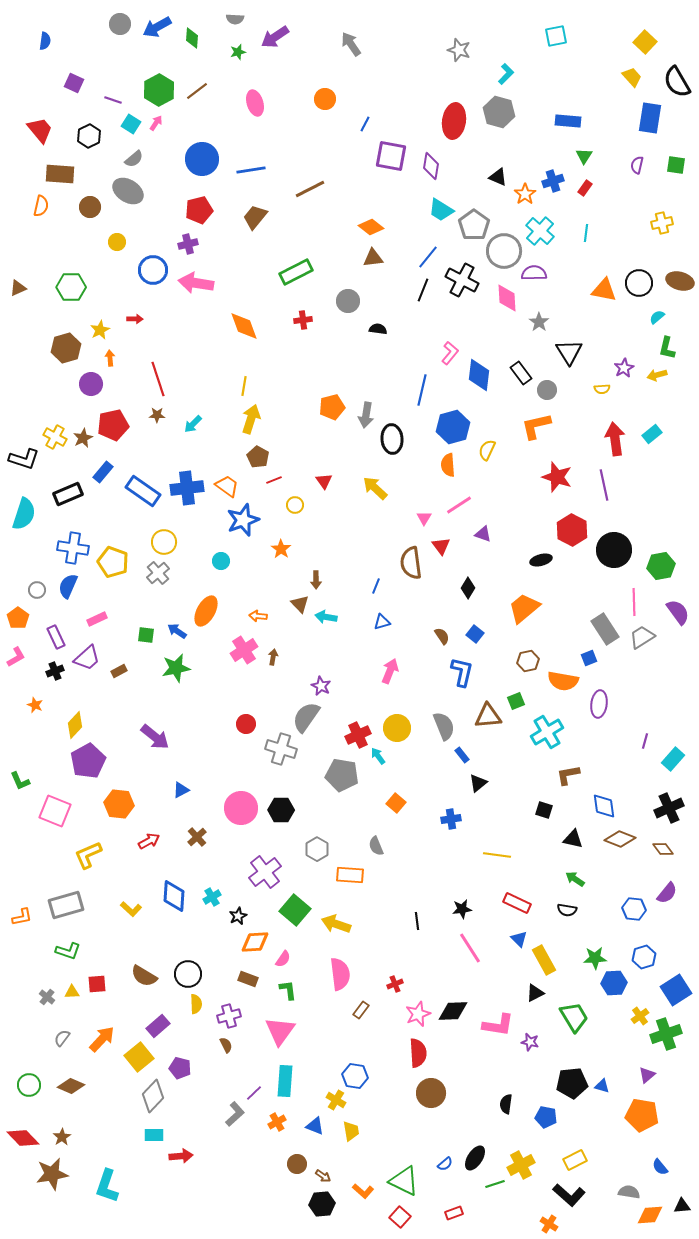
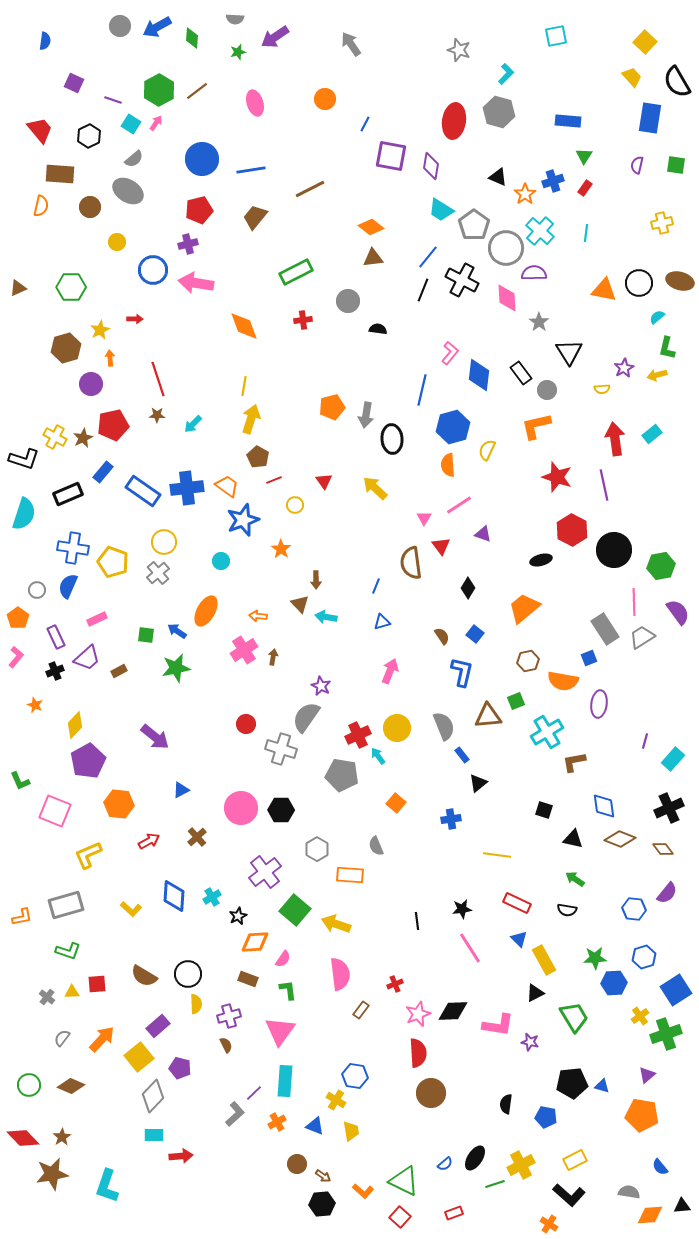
gray circle at (120, 24): moved 2 px down
gray circle at (504, 251): moved 2 px right, 3 px up
pink L-shape at (16, 657): rotated 20 degrees counterclockwise
brown L-shape at (568, 775): moved 6 px right, 13 px up
